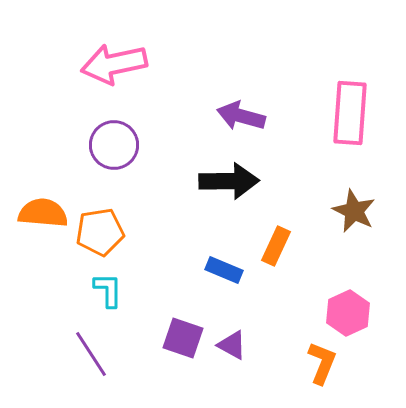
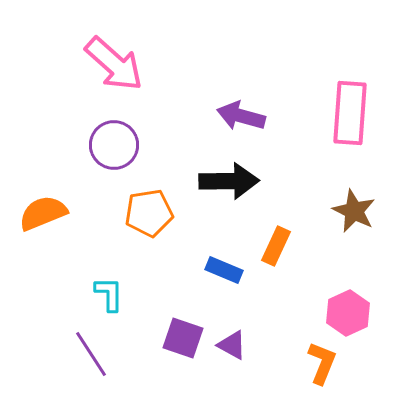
pink arrow: rotated 126 degrees counterclockwise
orange semicircle: rotated 27 degrees counterclockwise
orange pentagon: moved 49 px right, 19 px up
cyan L-shape: moved 1 px right, 4 px down
